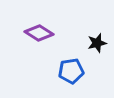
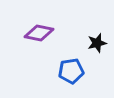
purple diamond: rotated 20 degrees counterclockwise
